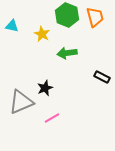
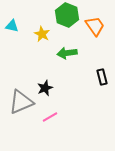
orange trapezoid: moved 9 px down; rotated 20 degrees counterclockwise
black rectangle: rotated 49 degrees clockwise
pink line: moved 2 px left, 1 px up
